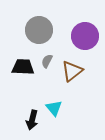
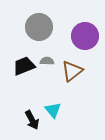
gray circle: moved 3 px up
gray semicircle: rotated 64 degrees clockwise
black trapezoid: moved 1 px right, 1 px up; rotated 25 degrees counterclockwise
cyan triangle: moved 1 px left, 2 px down
black arrow: rotated 42 degrees counterclockwise
